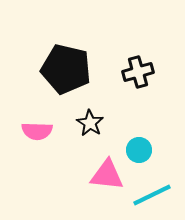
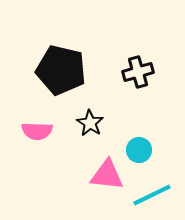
black pentagon: moved 5 px left, 1 px down
